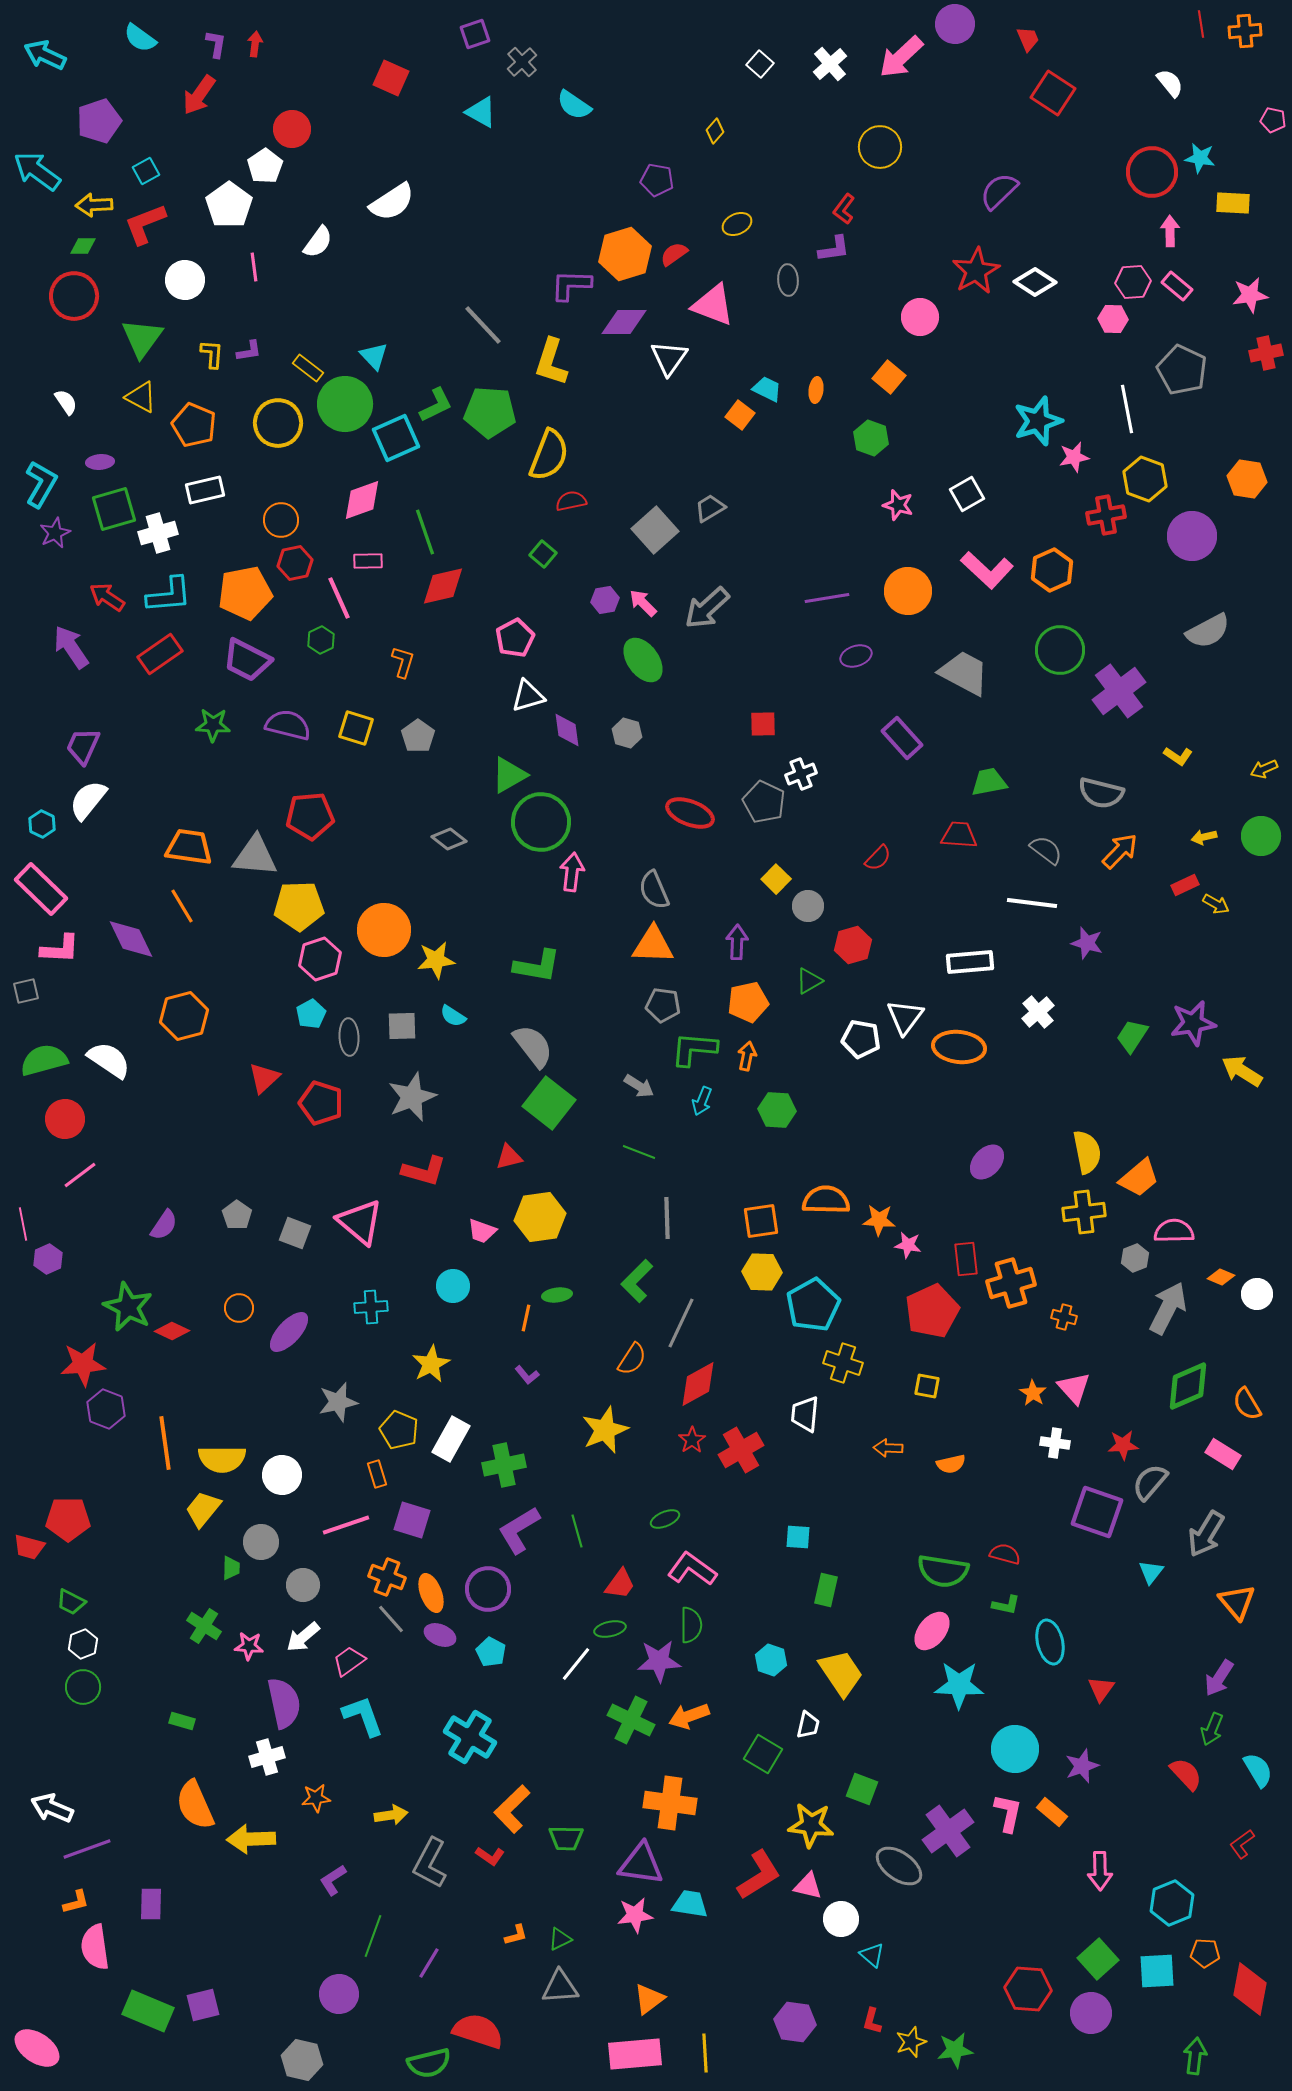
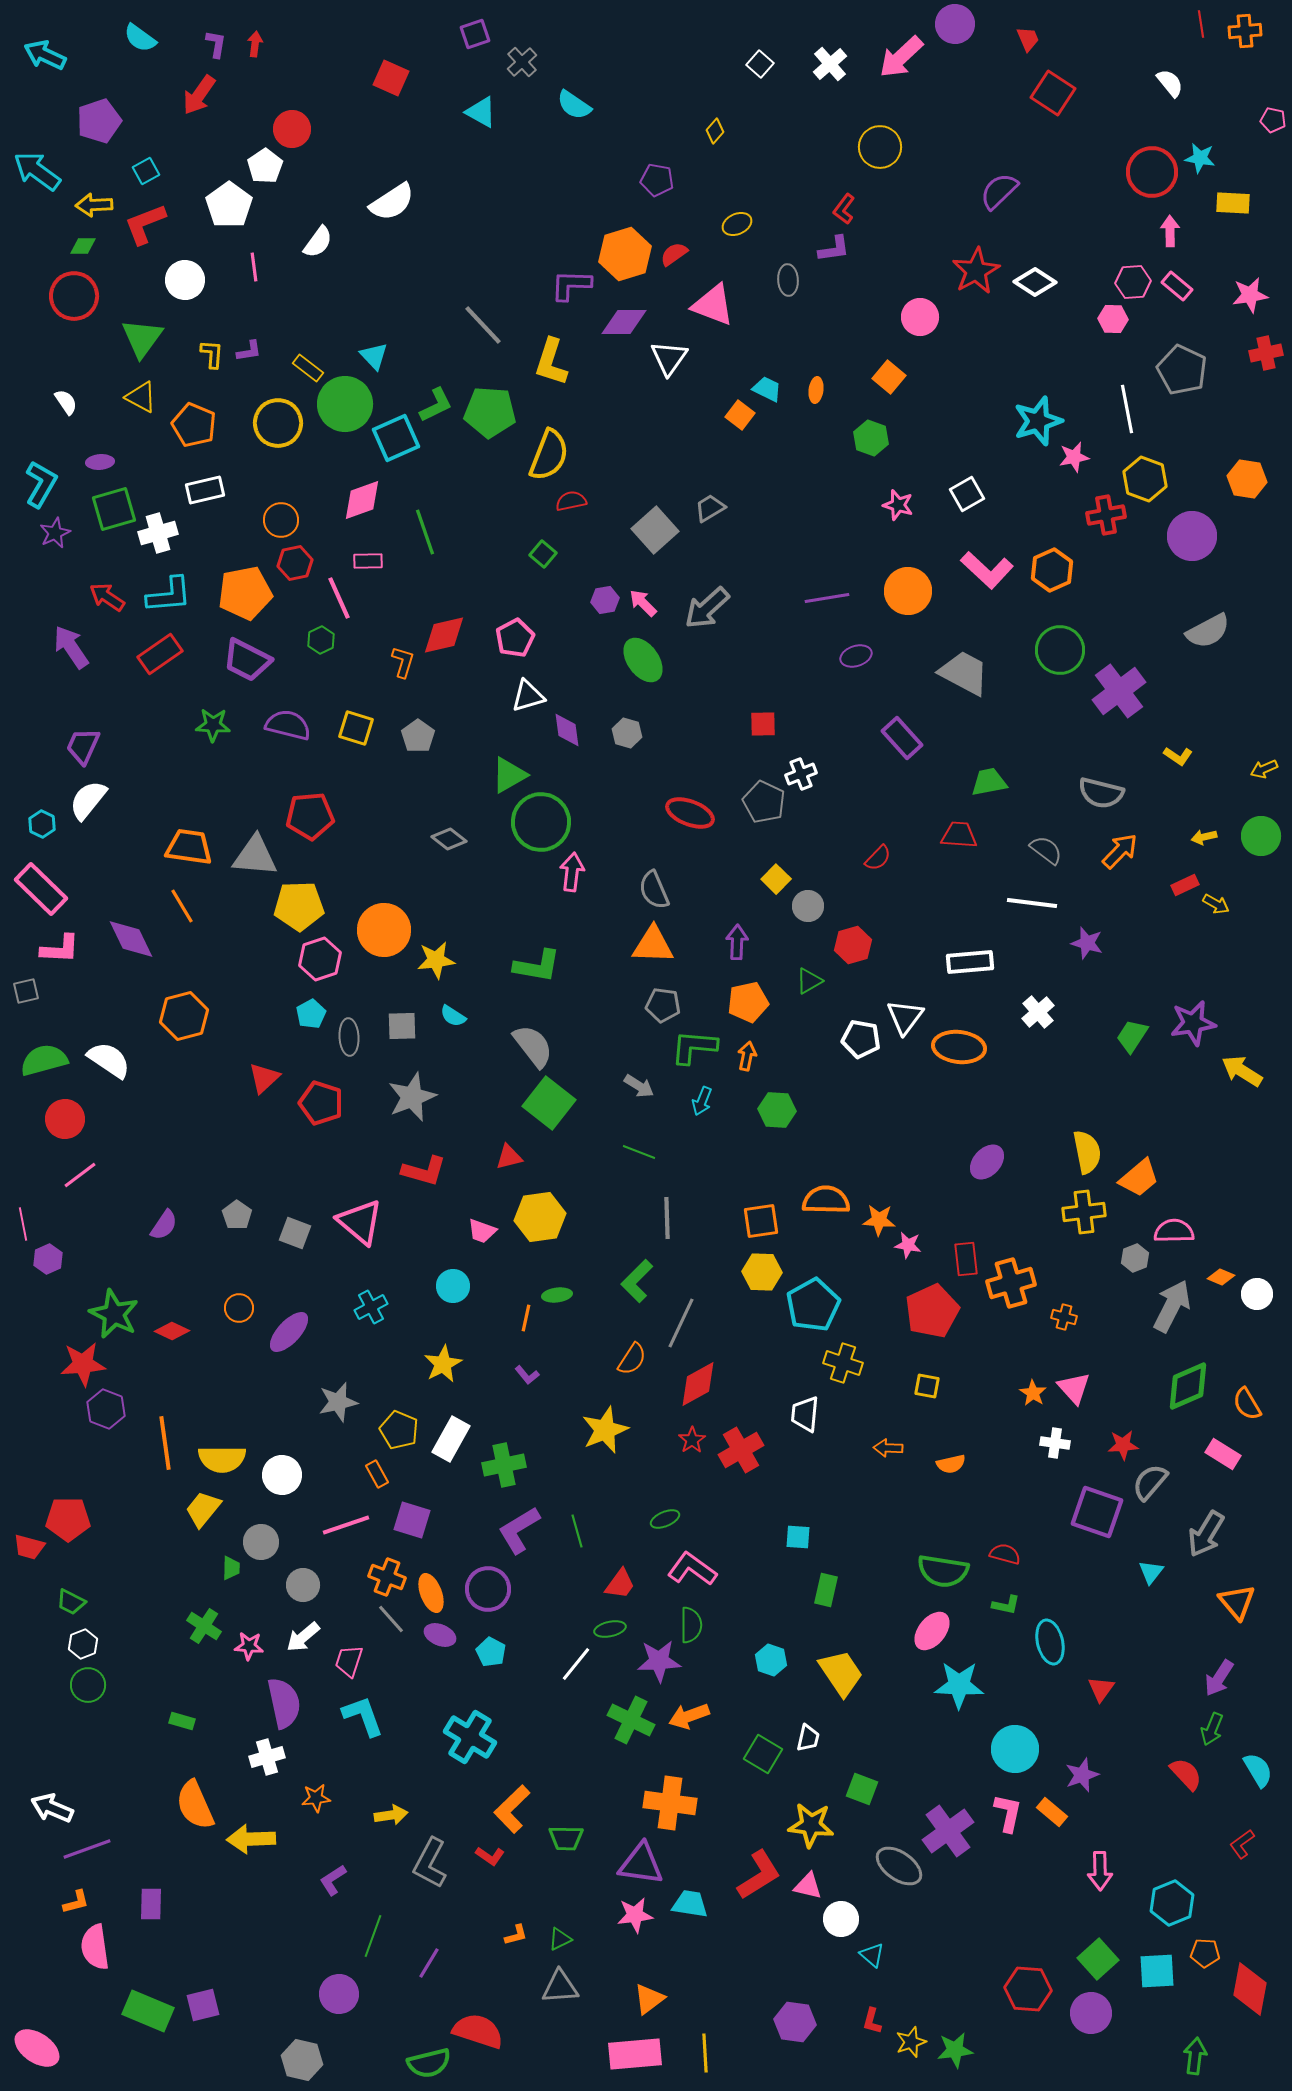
red diamond at (443, 586): moved 1 px right, 49 px down
green L-shape at (694, 1049): moved 2 px up
green star at (128, 1307): moved 14 px left, 7 px down
cyan cross at (371, 1307): rotated 24 degrees counterclockwise
gray arrow at (1168, 1308): moved 4 px right, 2 px up
yellow star at (431, 1364): moved 12 px right
orange rectangle at (377, 1474): rotated 12 degrees counterclockwise
pink trapezoid at (349, 1661): rotated 36 degrees counterclockwise
green circle at (83, 1687): moved 5 px right, 2 px up
white trapezoid at (808, 1725): moved 13 px down
purple star at (1082, 1766): moved 9 px down
